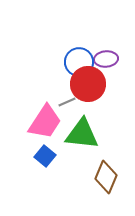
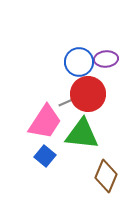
red circle: moved 10 px down
brown diamond: moved 1 px up
